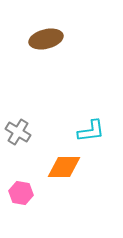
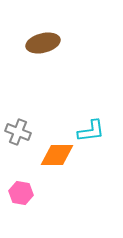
brown ellipse: moved 3 px left, 4 px down
gray cross: rotated 10 degrees counterclockwise
orange diamond: moved 7 px left, 12 px up
